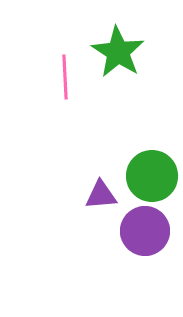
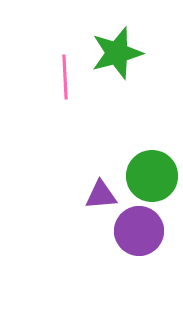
green star: moved 1 px left, 1 px down; rotated 24 degrees clockwise
purple circle: moved 6 px left
